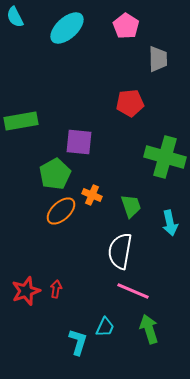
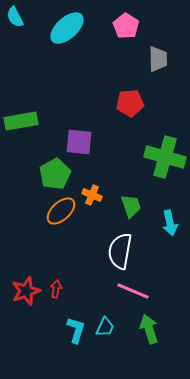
cyan L-shape: moved 2 px left, 12 px up
